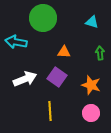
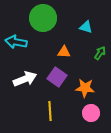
cyan triangle: moved 6 px left, 5 px down
green arrow: rotated 40 degrees clockwise
orange star: moved 6 px left, 3 px down; rotated 12 degrees counterclockwise
